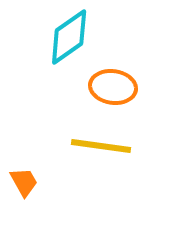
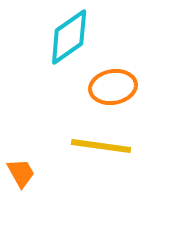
orange ellipse: rotated 18 degrees counterclockwise
orange trapezoid: moved 3 px left, 9 px up
